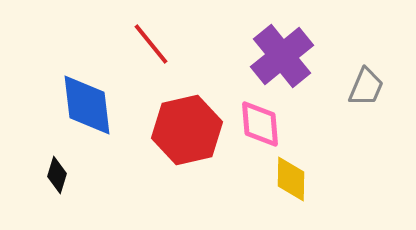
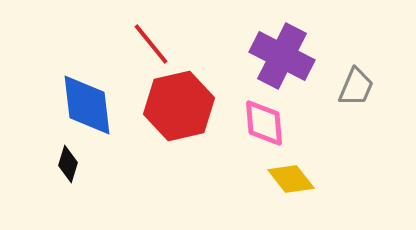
purple cross: rotated 24 degrees counterclockwise
gray trapezoid: moved 10 px left
pink diamond: moved 4 px right, 1 px up
red hexagon: moved 8 px left, 24 px up
black diamond: moved 11 px right, 11 px up
yellow diamond: rotated 39 degrees counterclockwise
